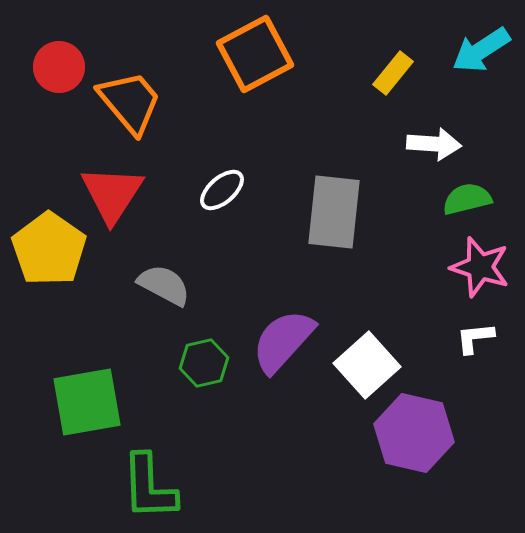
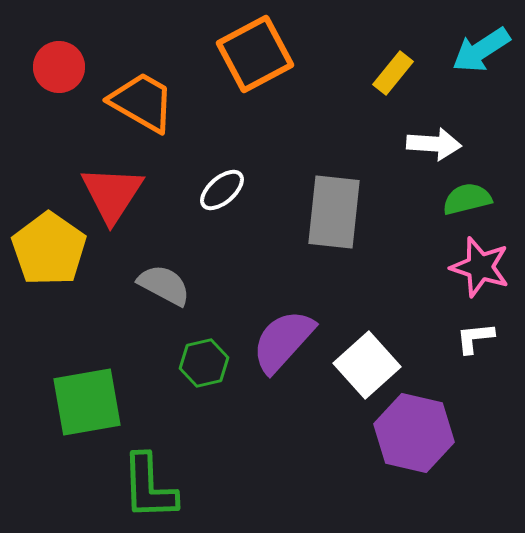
orange trapezoid: moved 12 px right; rotated 20 degrees counterclockwise
